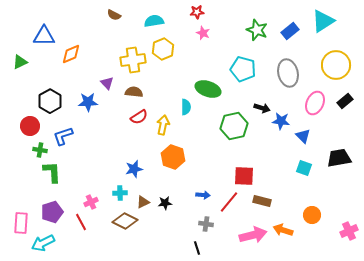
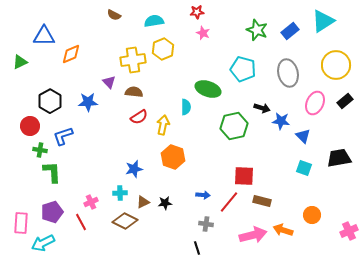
purple triangle at (107, 83): moved 2 px right, 1 px up
